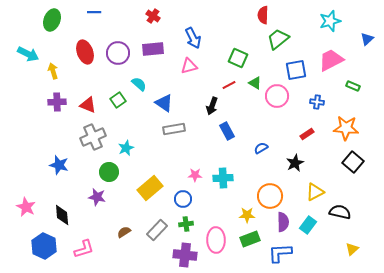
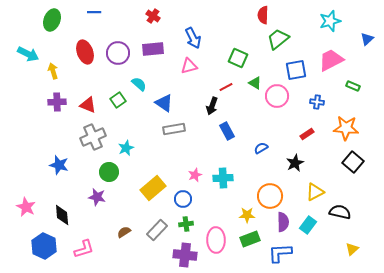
red line at (229, 85): moved 3 px left, 2 px down
pink star at (195, 175): rotated 24 degrees counterclockwise
yellow rectangle at (150, 188): moved 3 px right
